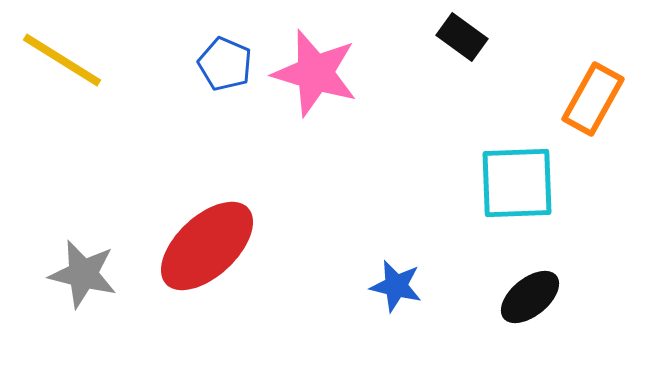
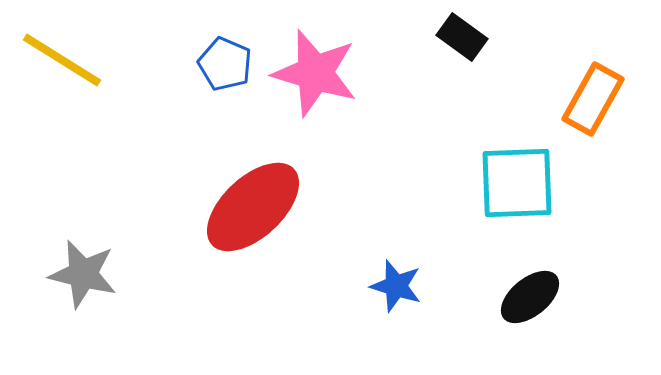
red ellipse: moved 46 px right, 39 px up
blue star: rotated 4 degrees clockwise
